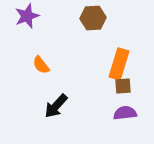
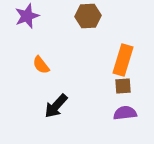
brown hexagon: moved 5 px left, 2 px up
orange rectangle: moved 4 px right, 4 px up
